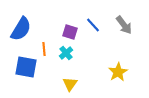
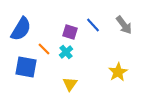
orange line: rotated 40 degrees counterclockwise
cyan cross: moved 1 px up
